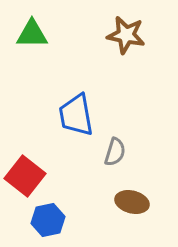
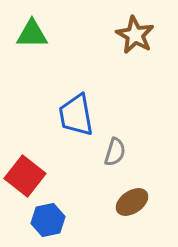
brown star: moved 9 px right; rotated 18 degrees clockwise
brown ellipse: rotated 48 degrees counterclockwise
